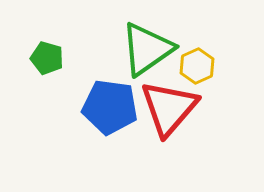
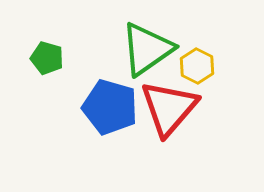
yellow hexagon: rotated 8 degrees counterclockwise
blue pentagon: rotated 8 degrees clockwise
